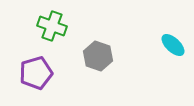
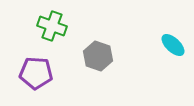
purple pentagon: rotated 20 degrees clockwise
